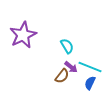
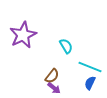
cyan semicircle: moved 1 px left
purple arrow: moved 17 px left, 21 px down
brown semicircle: moved 10 px left
